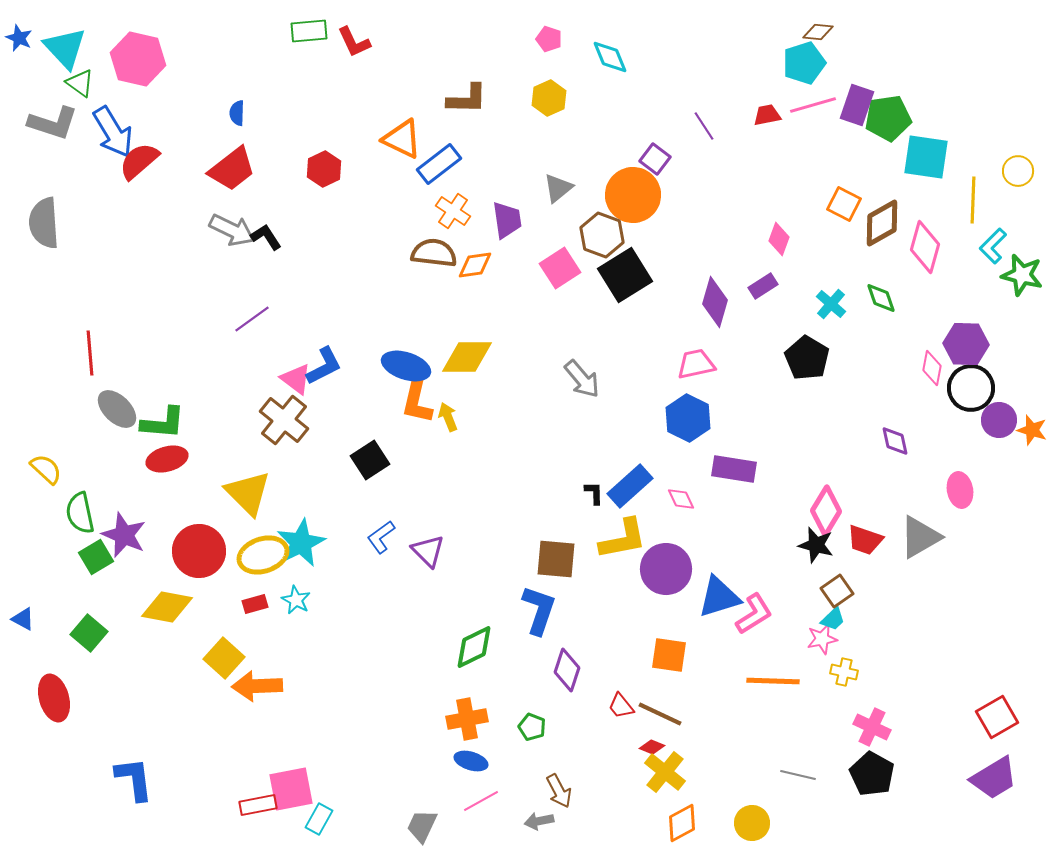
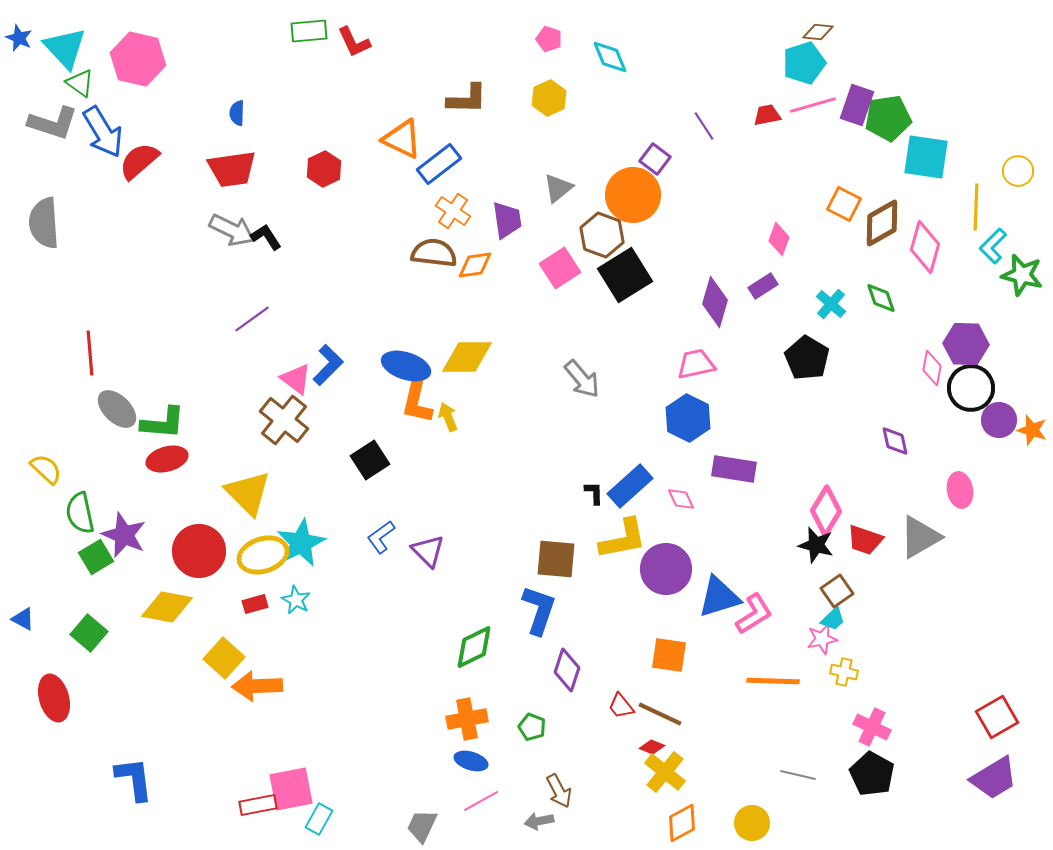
blue arrow at (113, 132): moved 10 px left
red trapezoid at (232, 169): rotated 30 degrees clockwise
yellow line at (973, 200): moved 3 px right, 7 px down
blue L-shape at (324, 366): moved 4 px right, 1 px up; rotated 18 degrees counterclockwise
